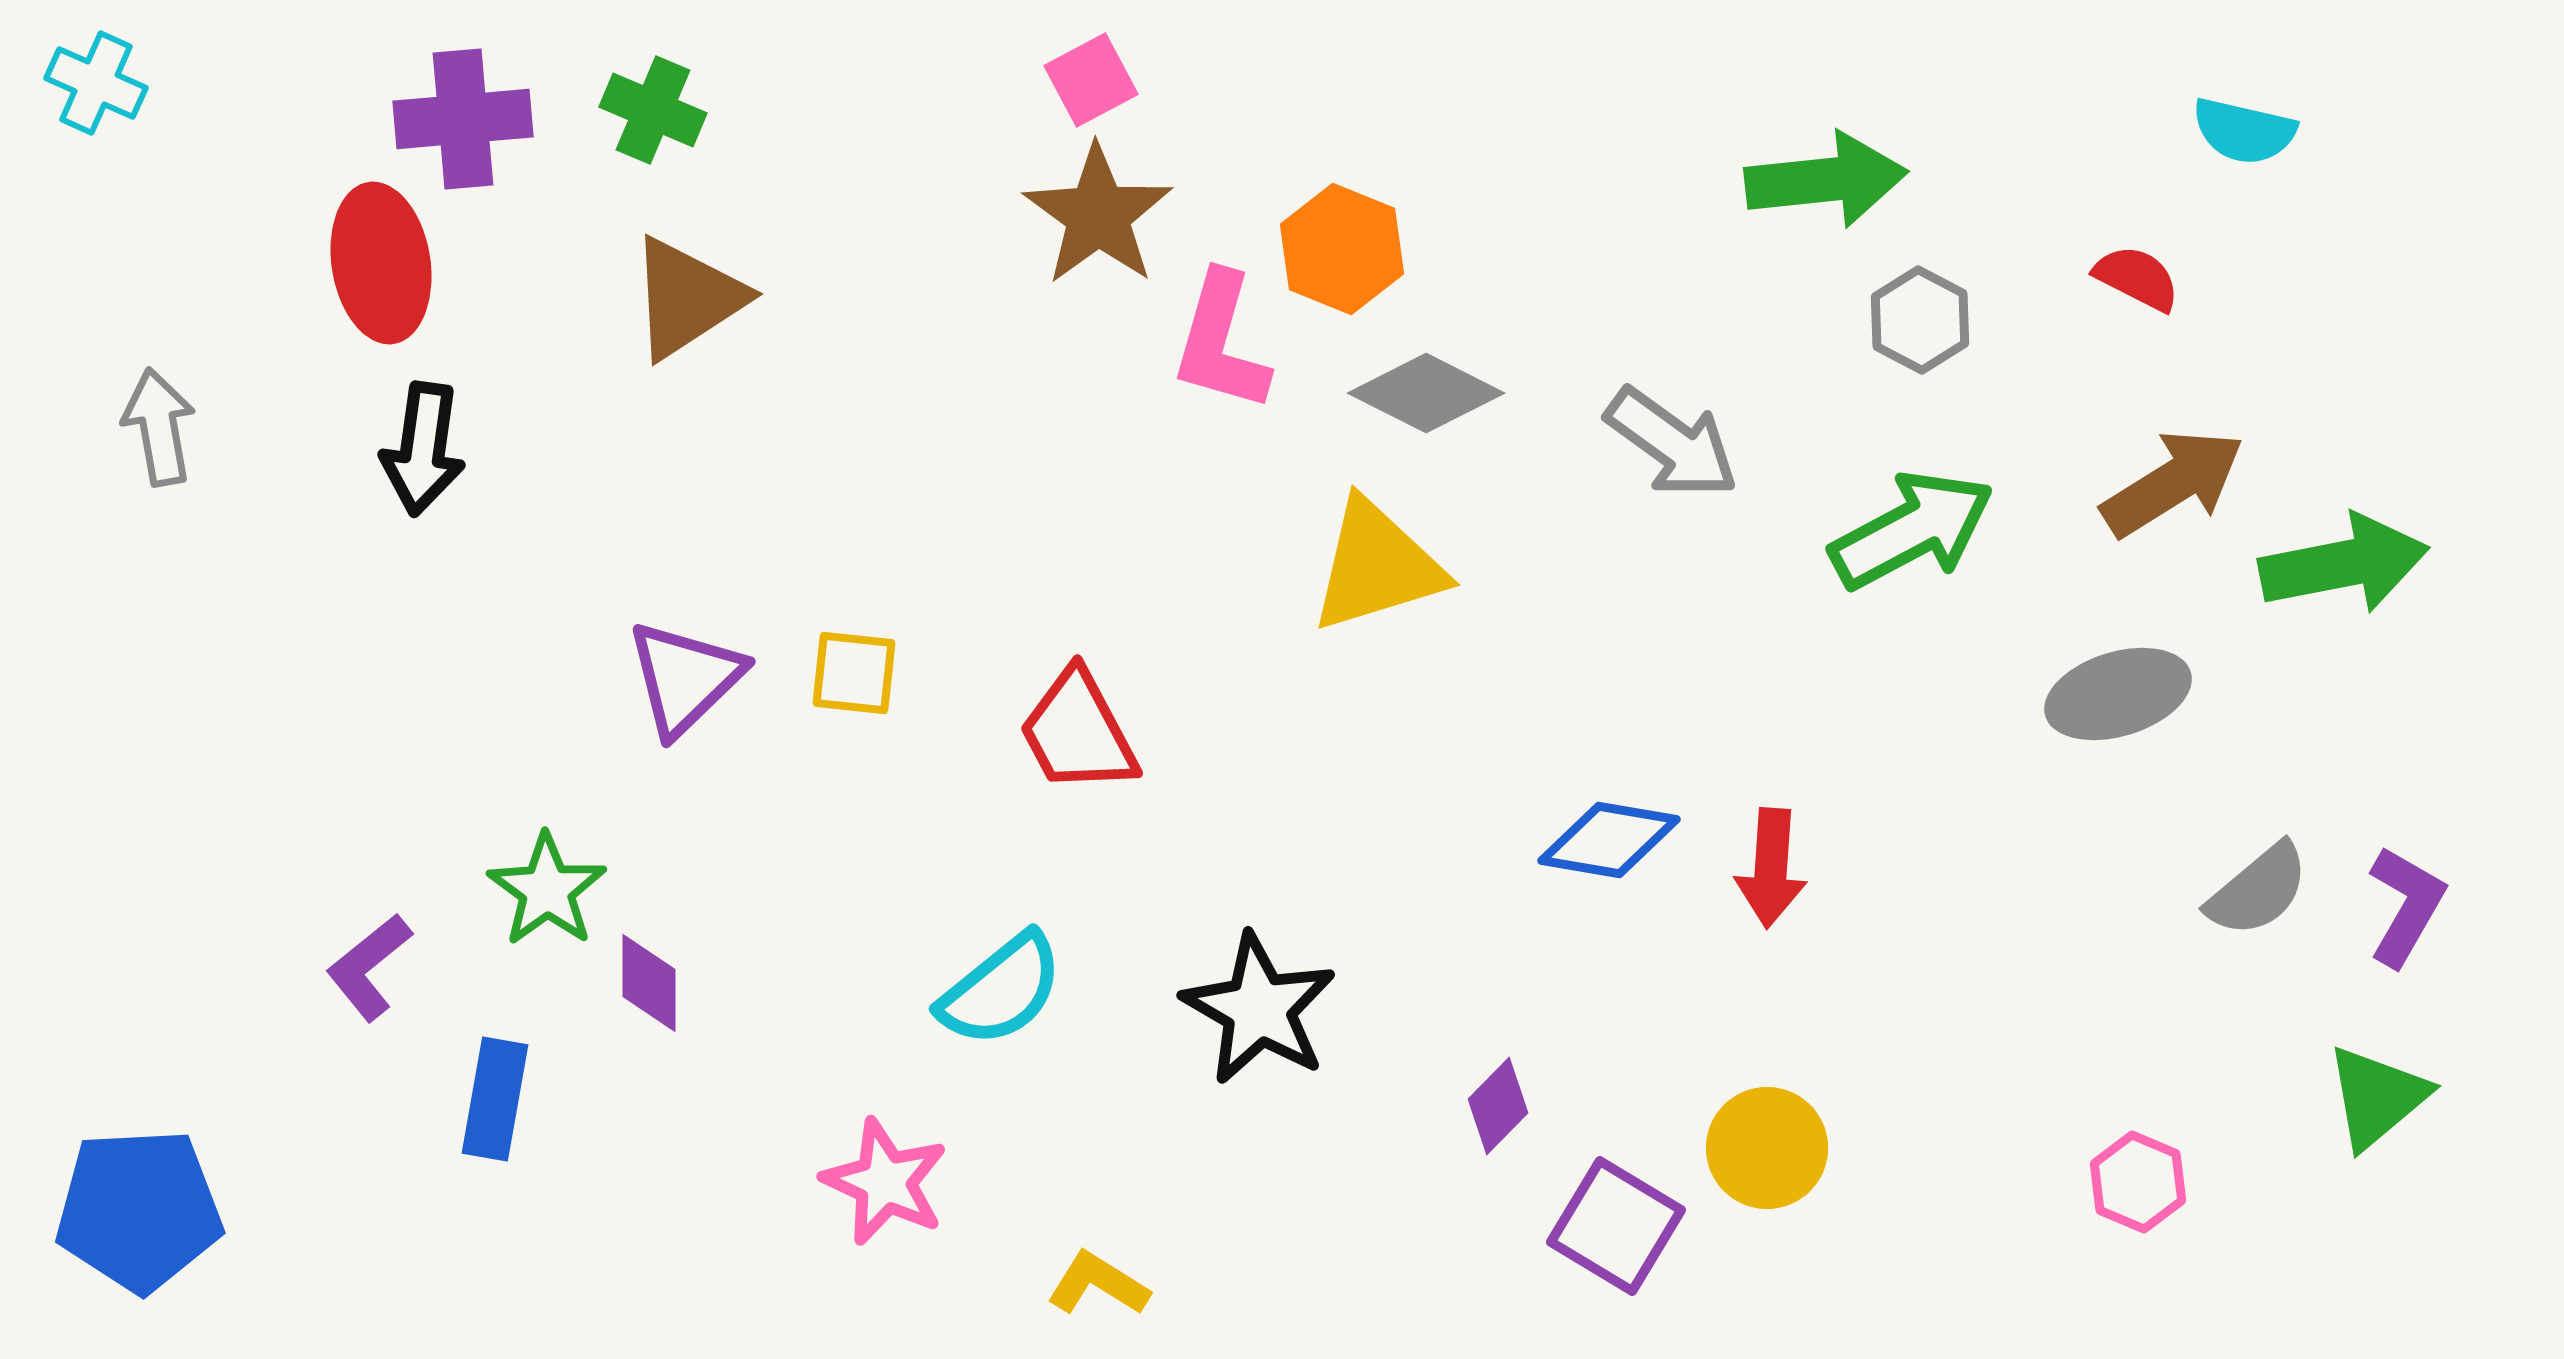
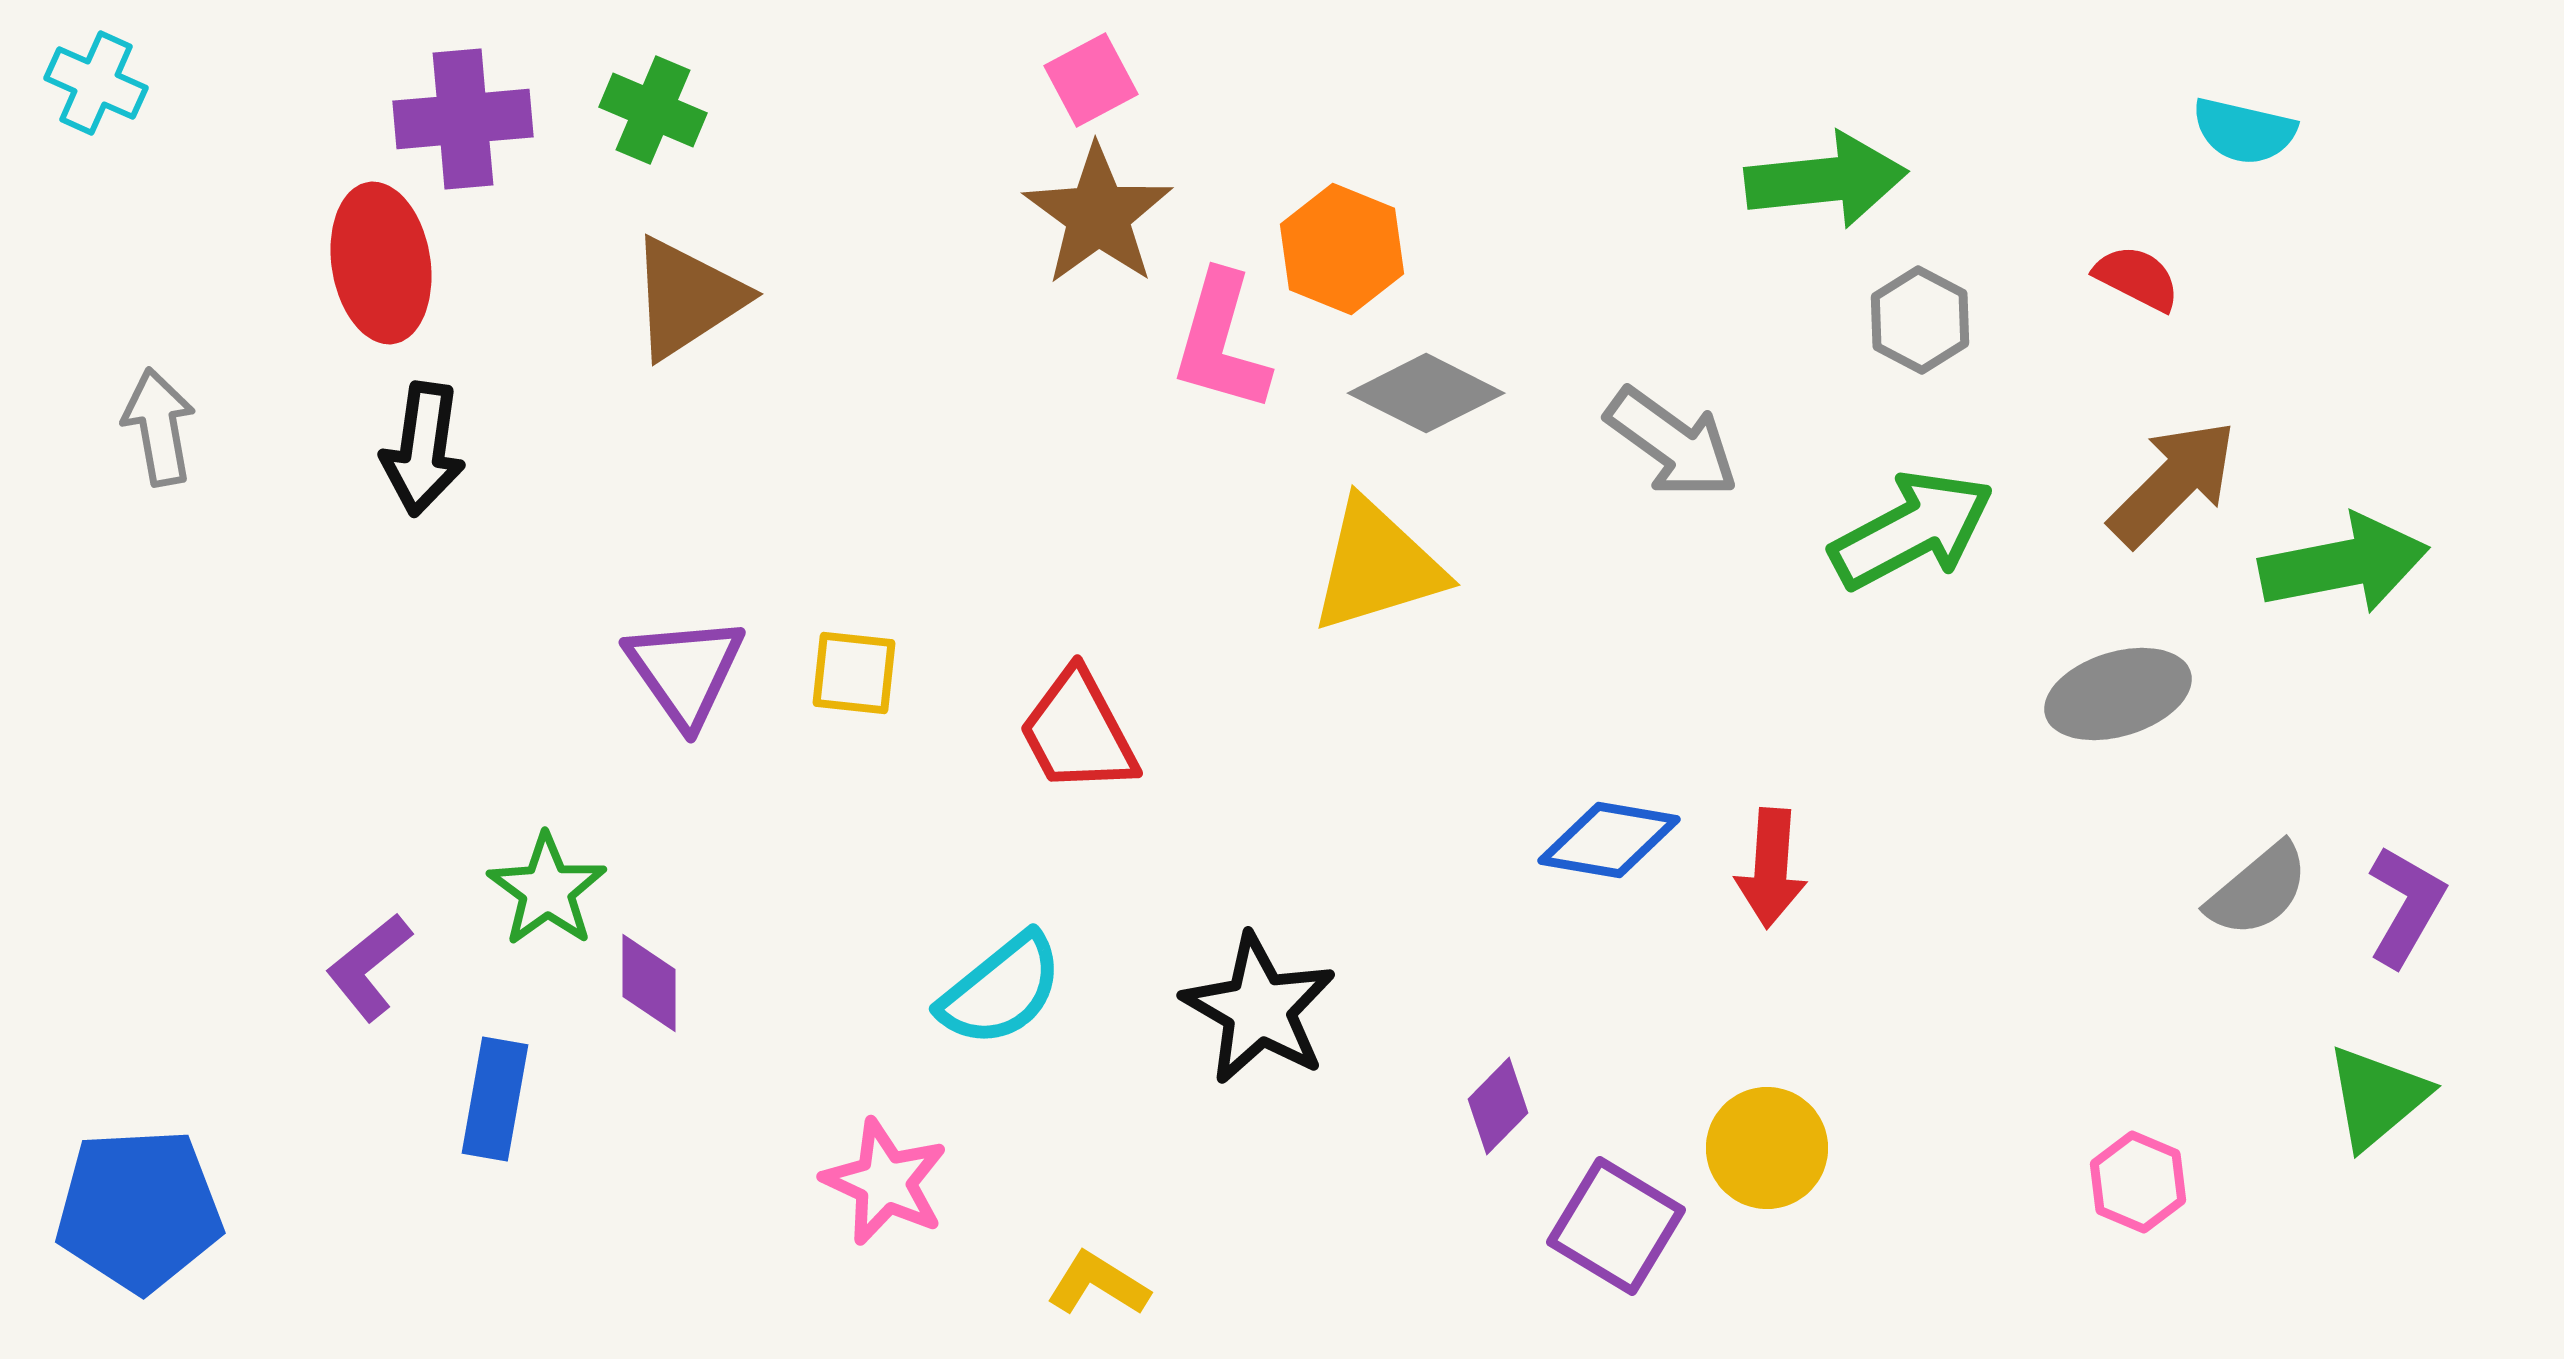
brown arrow at (2173, 483): rotated 13 degrees counterclockwise
purple triangle at (685, 678): moved 7 px up; rotated 21 degrees counterclockwise
